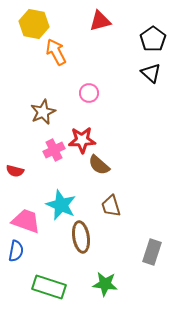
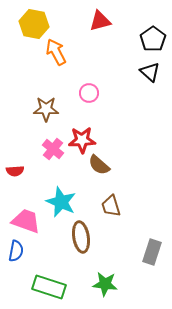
black triangle: moved 1 px left, 1 px up
brown star: moved 3 px right, 3 px up; rotated 25 degrees clockwise
pink cross: moved 1 px left, 1 px up; rotated 25 degrees counterclockwise
red semicircle: rotated 18 degrees counterclockwise
cyan star: moved 3 px up
